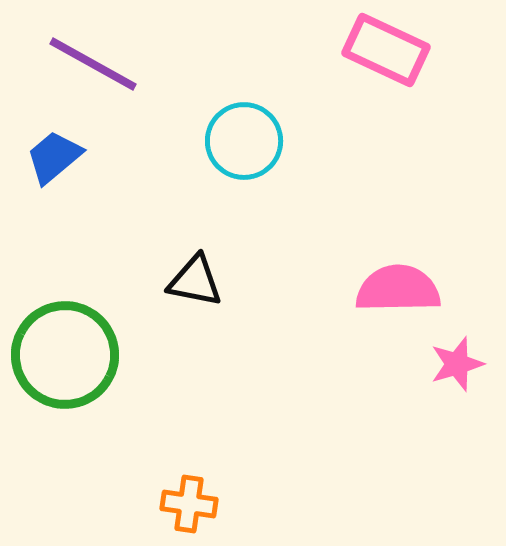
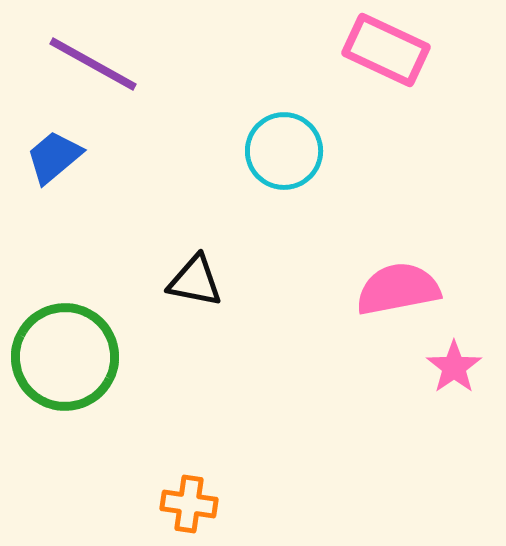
cyan circle: moved 40 px right, 10 px down
pink semicircle: rotated 10 degrees counterclockwise
green circle: moved 2 px down
pink star: moved 3 px left, 3 px down; rotated 18 degrees counterclockwise
